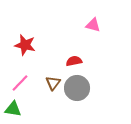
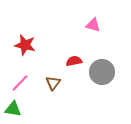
gray circle: moved 25 px right, 16 px up
